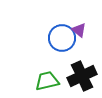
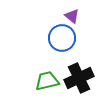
purple triangle: moved 7 px left, 14 px up
black cross: moved 3 px left, 2 px down
